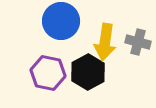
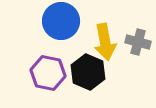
yellow arrow: rotated 18 degrees counterclockwise
black hexagon: rotated 8 degrees counterclockwise
